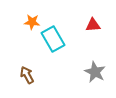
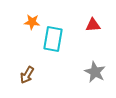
cyan rectangle: rotated 40 degrees clockwise
brown arrow: rotated 120 degrees counterclockwise
